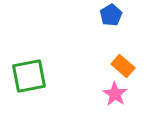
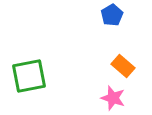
blue pentagon: moved 1 px right
pink star: moved 2 px left, 4 px down; rotated 15 degrees counterclockwise
